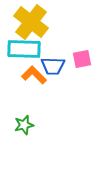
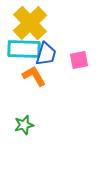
yellow cross: moved 1 px left, 1 px down; rotated 8 degrees clockwise
pink square: moved 3 px left, 1 px down
blue trapezoid: moved 7 px left, 12 px up; rotated 75 degrees counterclockwise
orange L-shape: moved 1 px down; rotated 15 degrees clockwise
